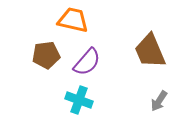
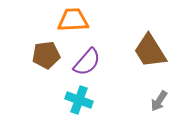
orange trapezoid: rotated 16 degrees counterclockwise
brown trapezoid: rotated 9 degrees counterclockwise
